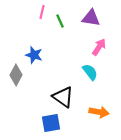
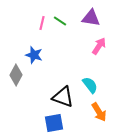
pink line: moved 11 px down
green line: rotated 32 degrees counterclockwise
pink arrow: moved 1 px up
cyan semicircle: moved 13 px down
black triangle: rotated 15 degrees counterclockwise
orange arrow: rotated 48 degrees clockwise
blue square: moved 3 px right
